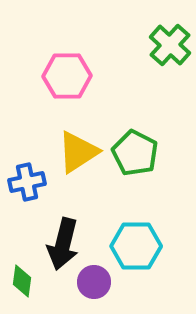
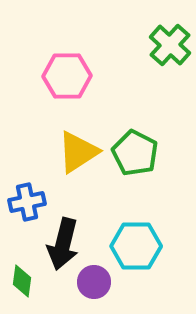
blue cross: moved 20 px down
